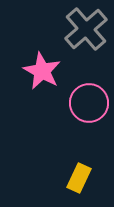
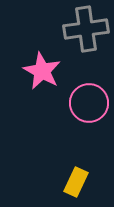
gray cross: rotated 33 degrees clockwise
yellow rectangle: moved 3 px left, 4 px down
